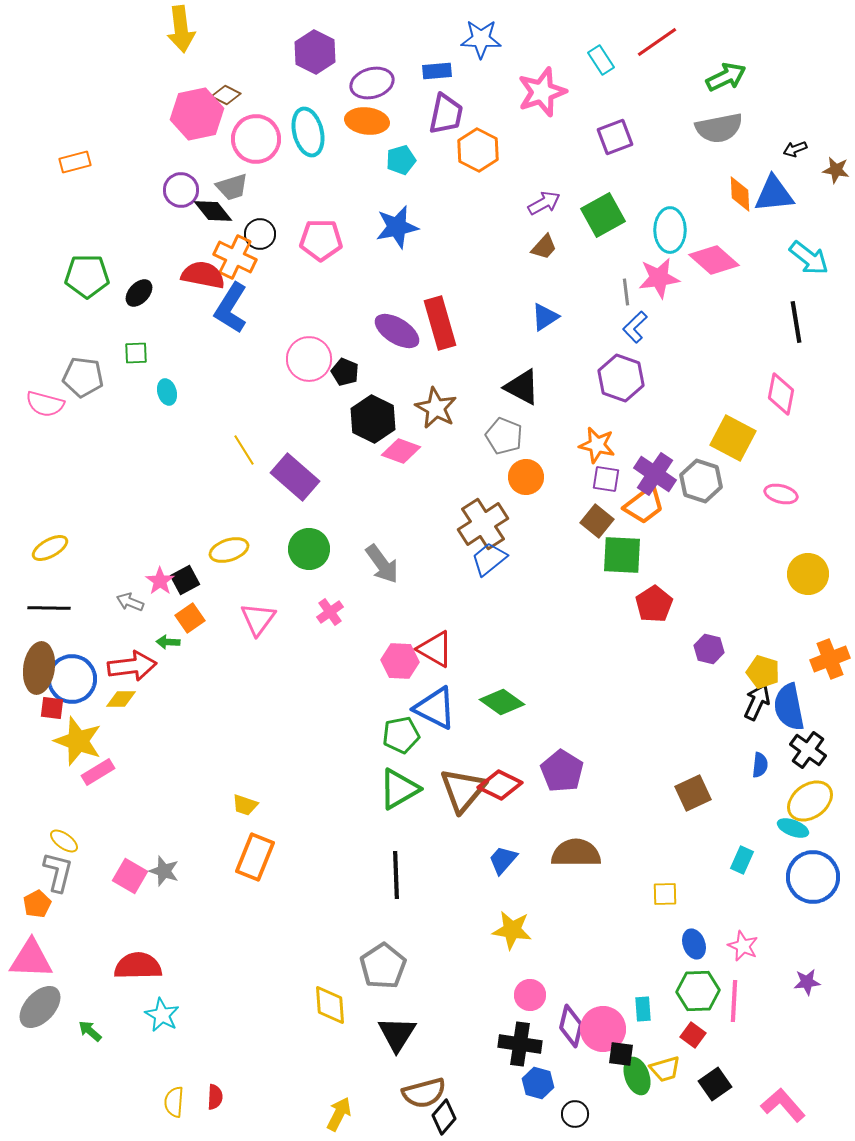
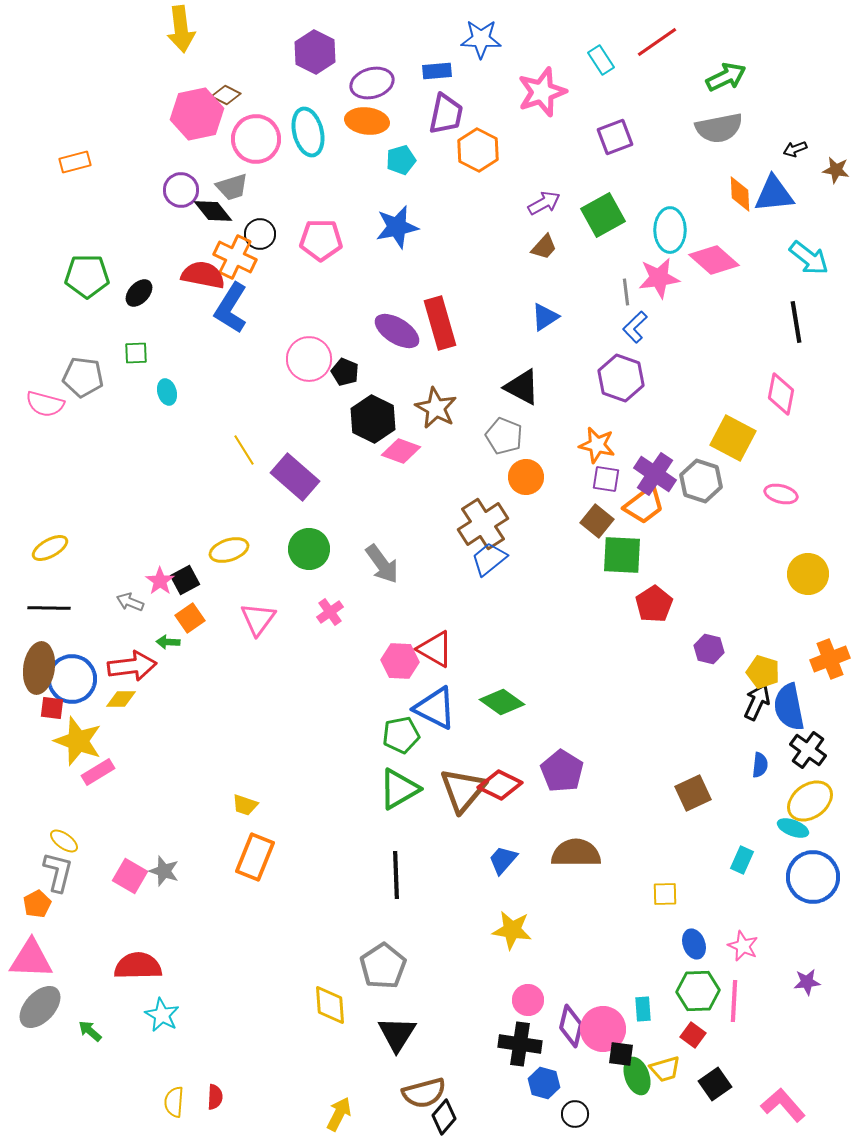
pink circle at (530, 995): moved 2 px left, 5 px down
blue hexagon at (538, 1083): moved 6 px right
